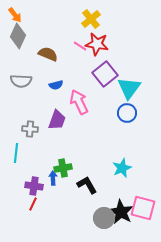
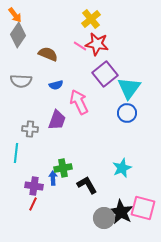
gray diamond: moved 1 px up; rotated 10 degrees clockwise
